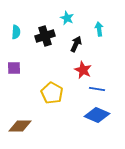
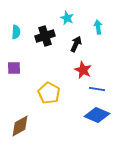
cyan arrow: moved 1 px left, 2 px up
yellow pentagon: moved 3 px left
brown diamond: rotated 30 degrees counterclockwise
